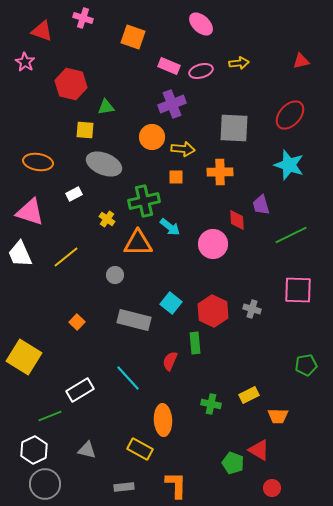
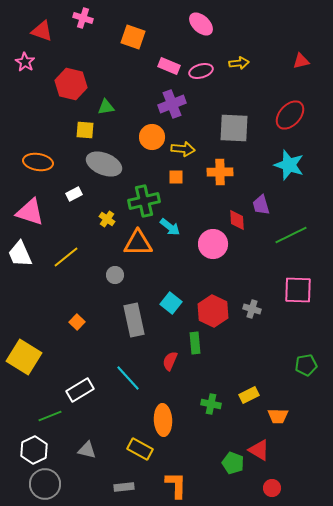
gray rectangle at (134, 320): rotated 64 degrees clockwise
